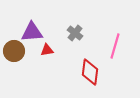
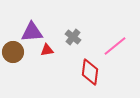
gray cross: moved 2 px left, 4 px down
pink line: rotated 35 degrees clockwise
brown circle: moved 1 px left, 1 px down
